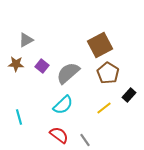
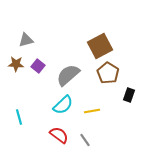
gray triangle: rotated 14 degrees clockwise
brown square: moved 1 px down
purple square: moved 4 px left
gray semicircle: moved 2 px down
black rectangle: rotated 24 degrees counterclockwise
yellow line: moved 12 px left, 3 px down; rotated 28 degrees clockwise
